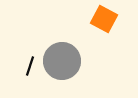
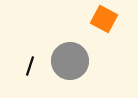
gray circle: moved 8 px right
